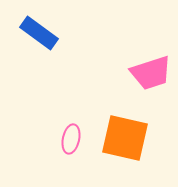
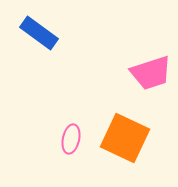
orange square: rotated 12 degrees clockwise
